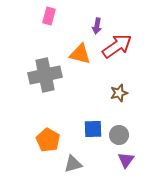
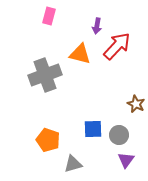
red arrow: rotated 12 degrees counterclockwise
gray cross: rotated 8 degrees counterclockwise
brown star: moved 17 px right, 11 px down; rotated 30 degrees counterclockwise
orange pentagon: rotated 10 degrees counterclockwise
